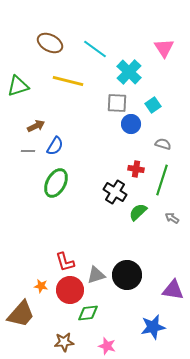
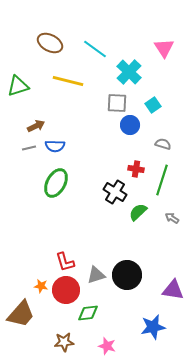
blue circle: moved 1 px left, 1 px down
blue semicircle: rotated 60 degrees clockwise
gray line: moved 1 px right, 3 px up; rotated 16 degrees counterclockwise
red circle: moved 4 px left
